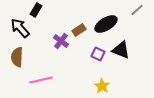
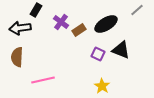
black arrow: rotated 55 degrees counterclockwise
purple cross: moved 19 px up
pink line: moved 2 px right
